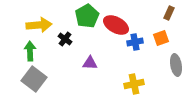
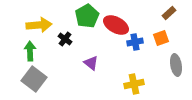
brown rectangle: rotated 24 degrees clockwise
purple triangle: moved 1 px right; rotated 35 degrees clockwise
